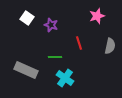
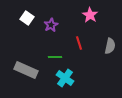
pink star: moved 7 px left, 1 px up; rotated 21 degrees counterclockwise
purple star: rotated 24 degrees clockwise
